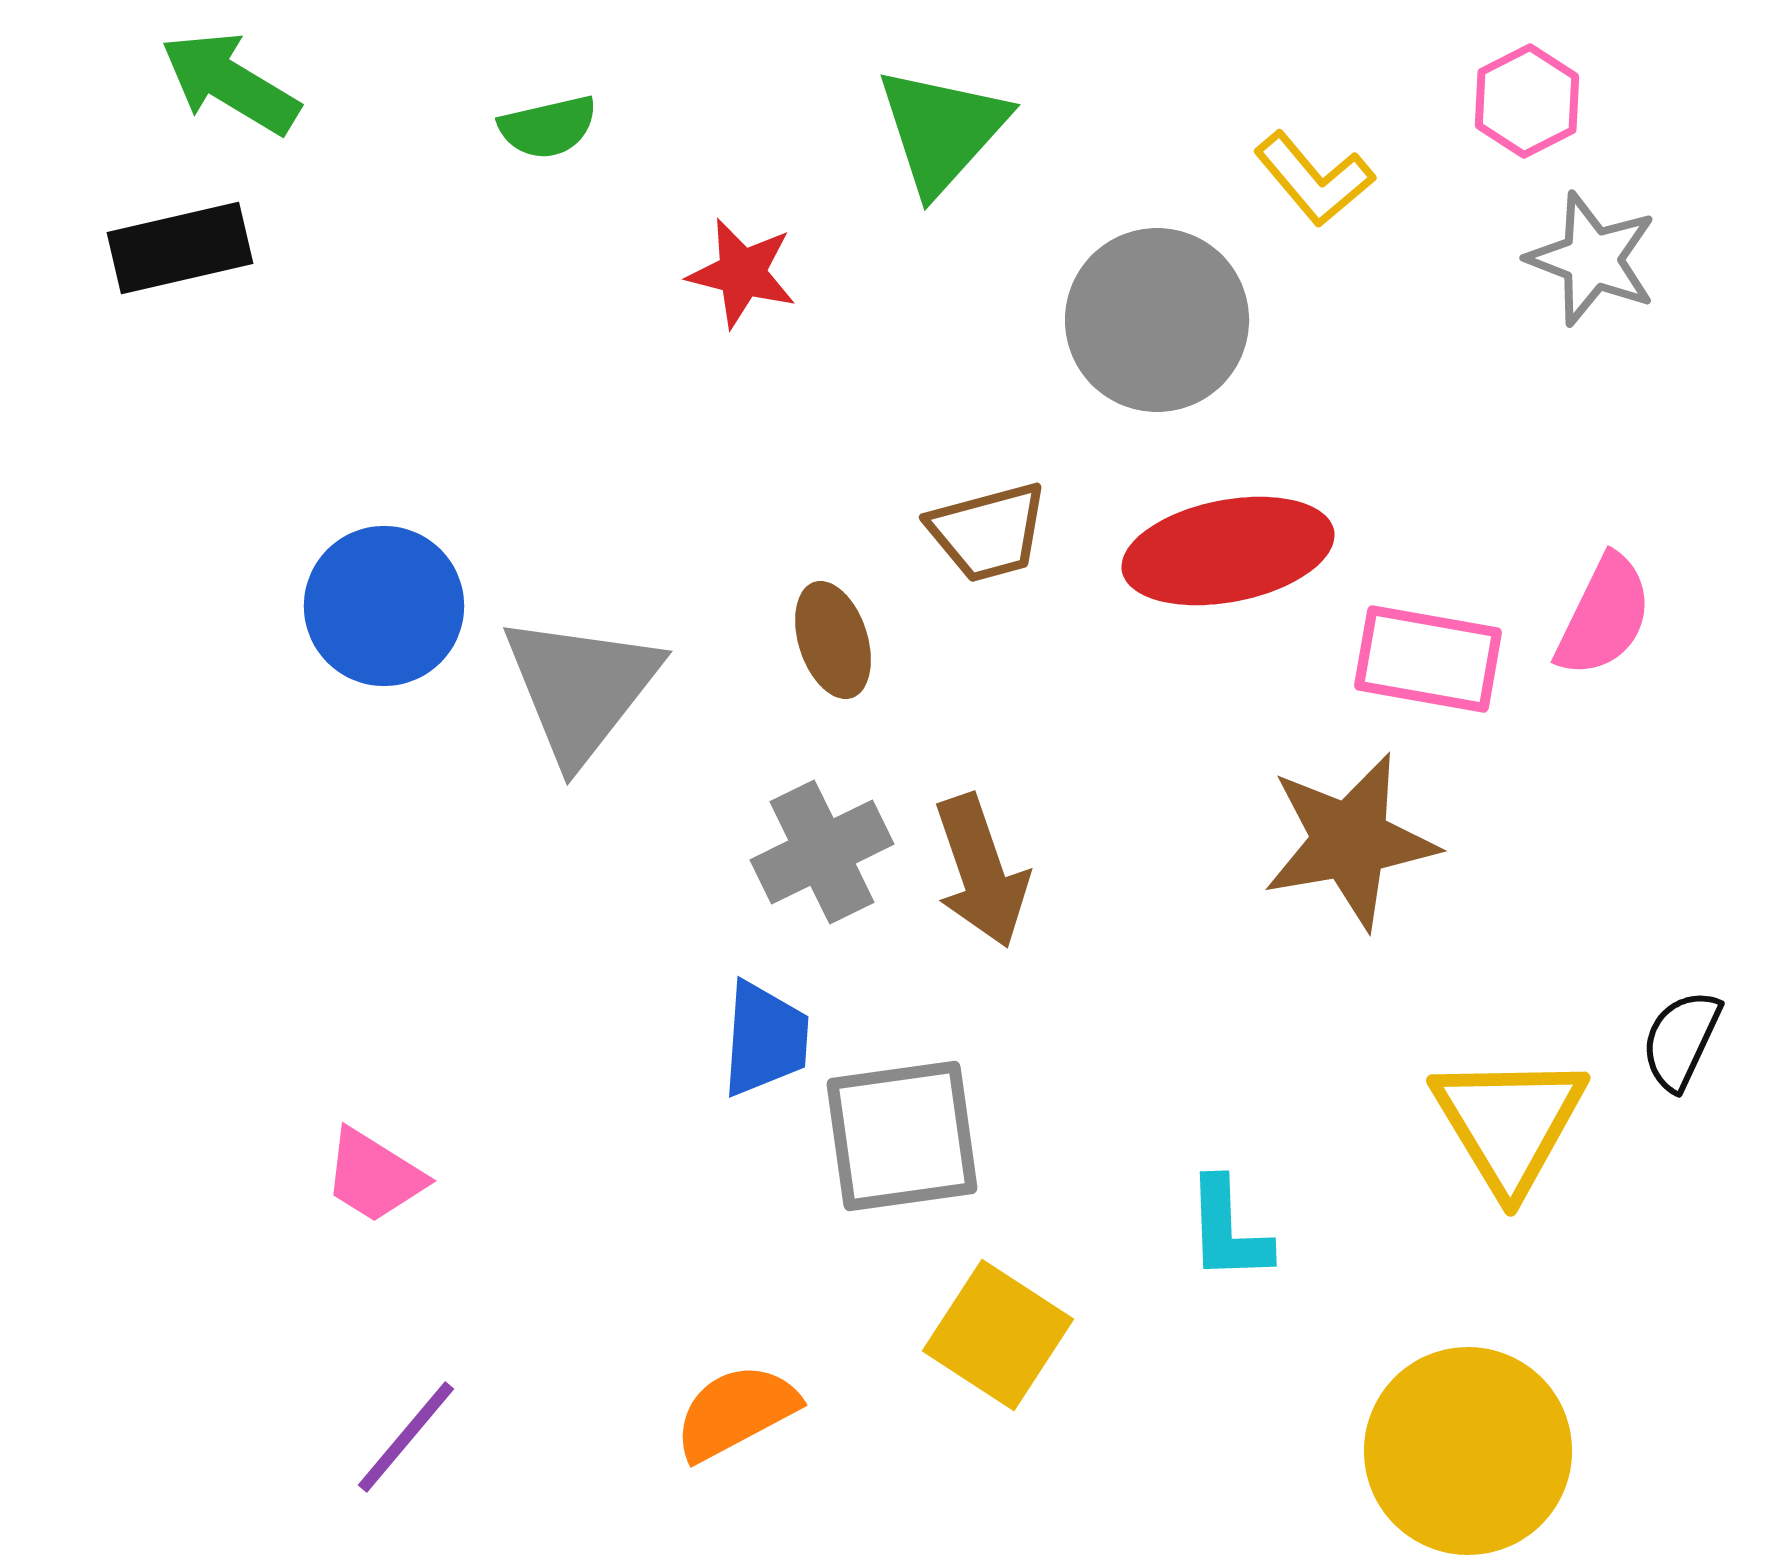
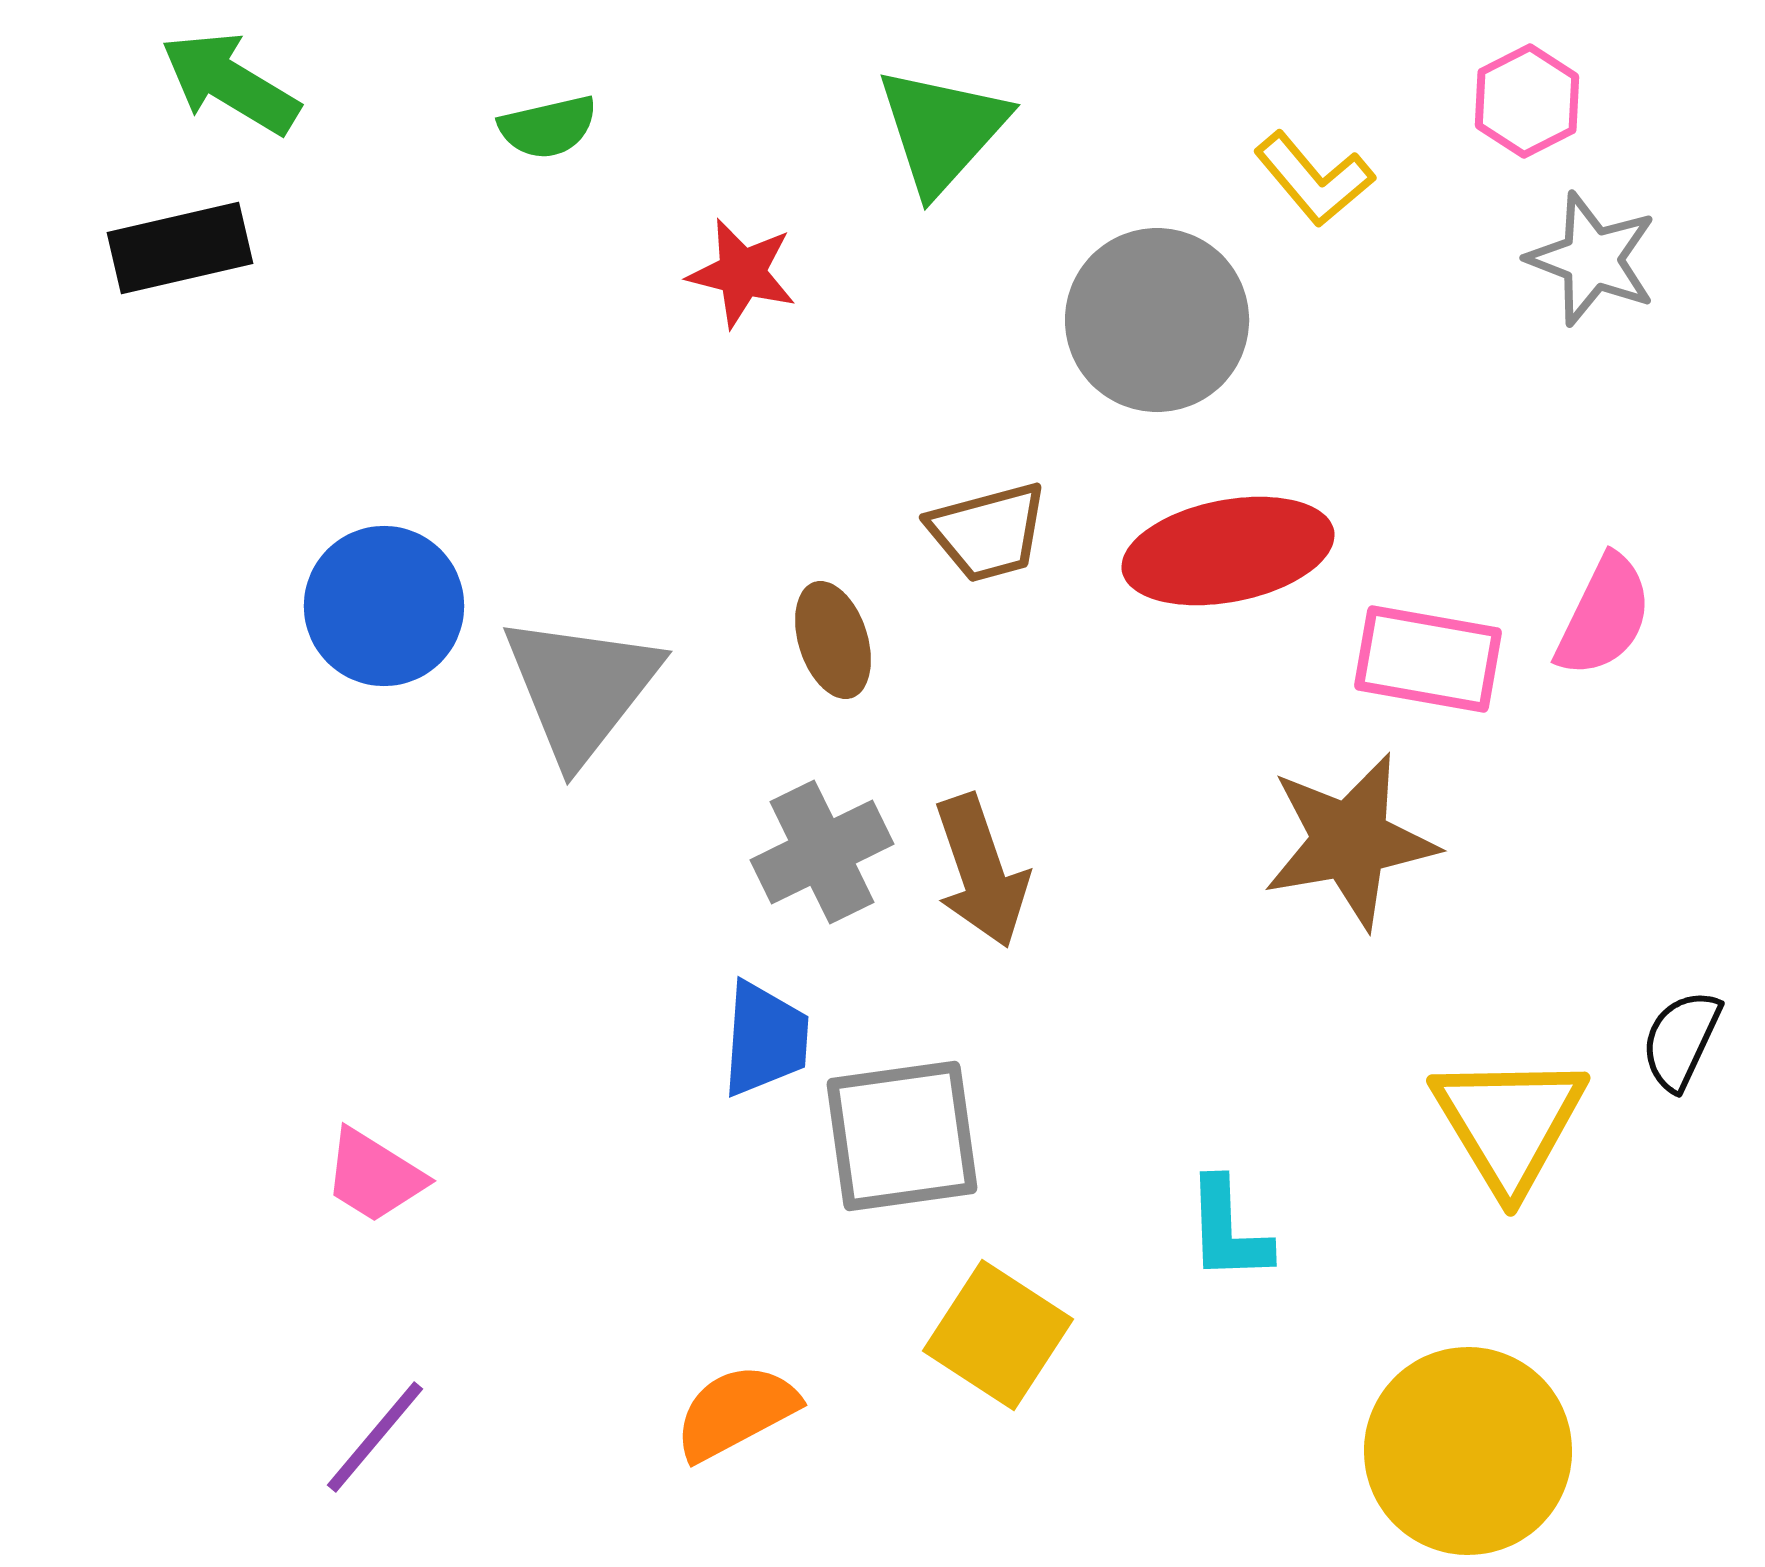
purple line: moved 31 px left
